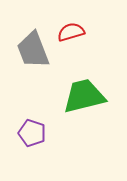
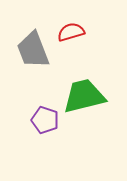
purple pentagon: moved 13 px right, 13 px up
